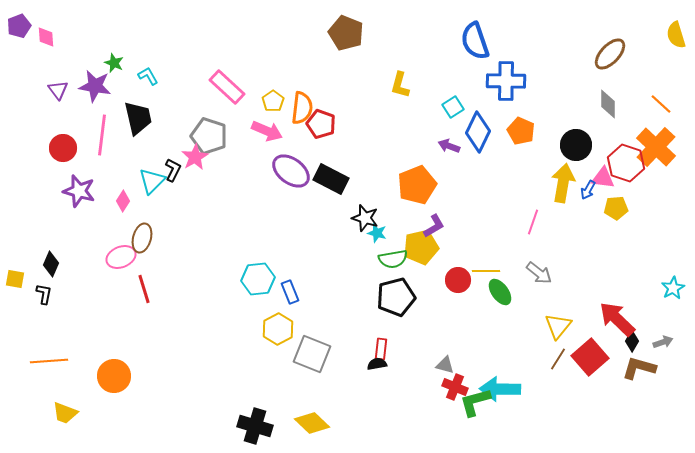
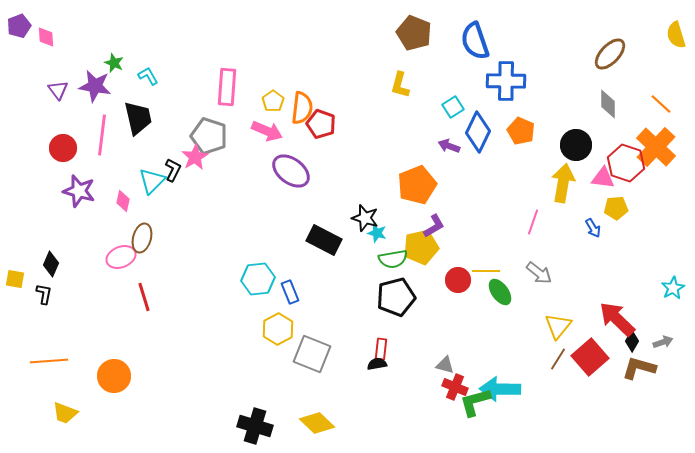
brown pentagon at (346, 33): moved 68 px right
pink rectangle at (227, 87): rotated 51 degrees clockwise
black rectangle at (331, 179): moved 7 px left, 61 px down
blue arrow at (588, 190): moved 5 px right, 38 px down; rotated 60 degrees counterclockwise
pink diamond at (123, 201): rotated 20 degrees counterclockwise
red line at (144, 289): moved 8 px down
yellow diamond at (312, 423): moved 5 px right
